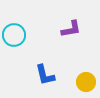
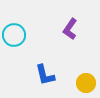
purple L-shape: moved 1 px left; rotated 135 degrees clockwise
yellow circle: moved 1 px down
